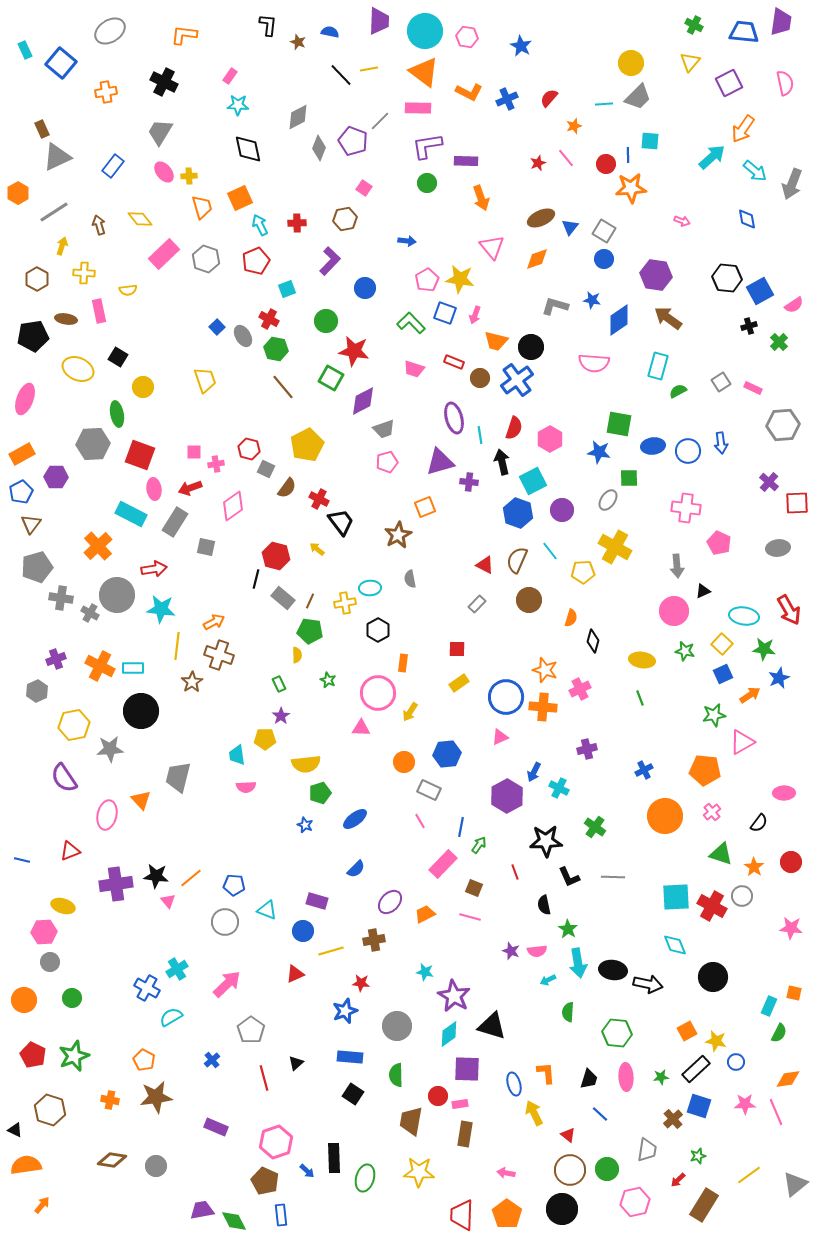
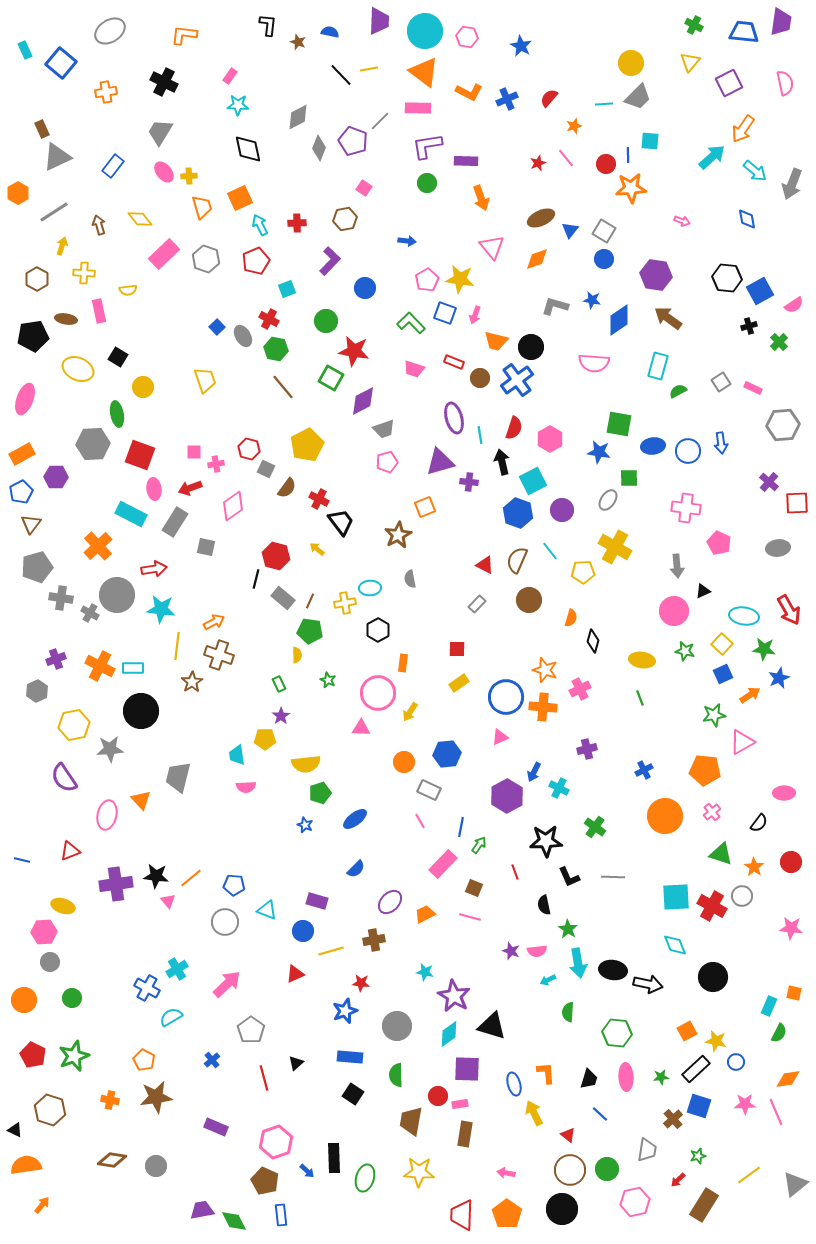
blue triangle at (570, 227): moved 3 px down
